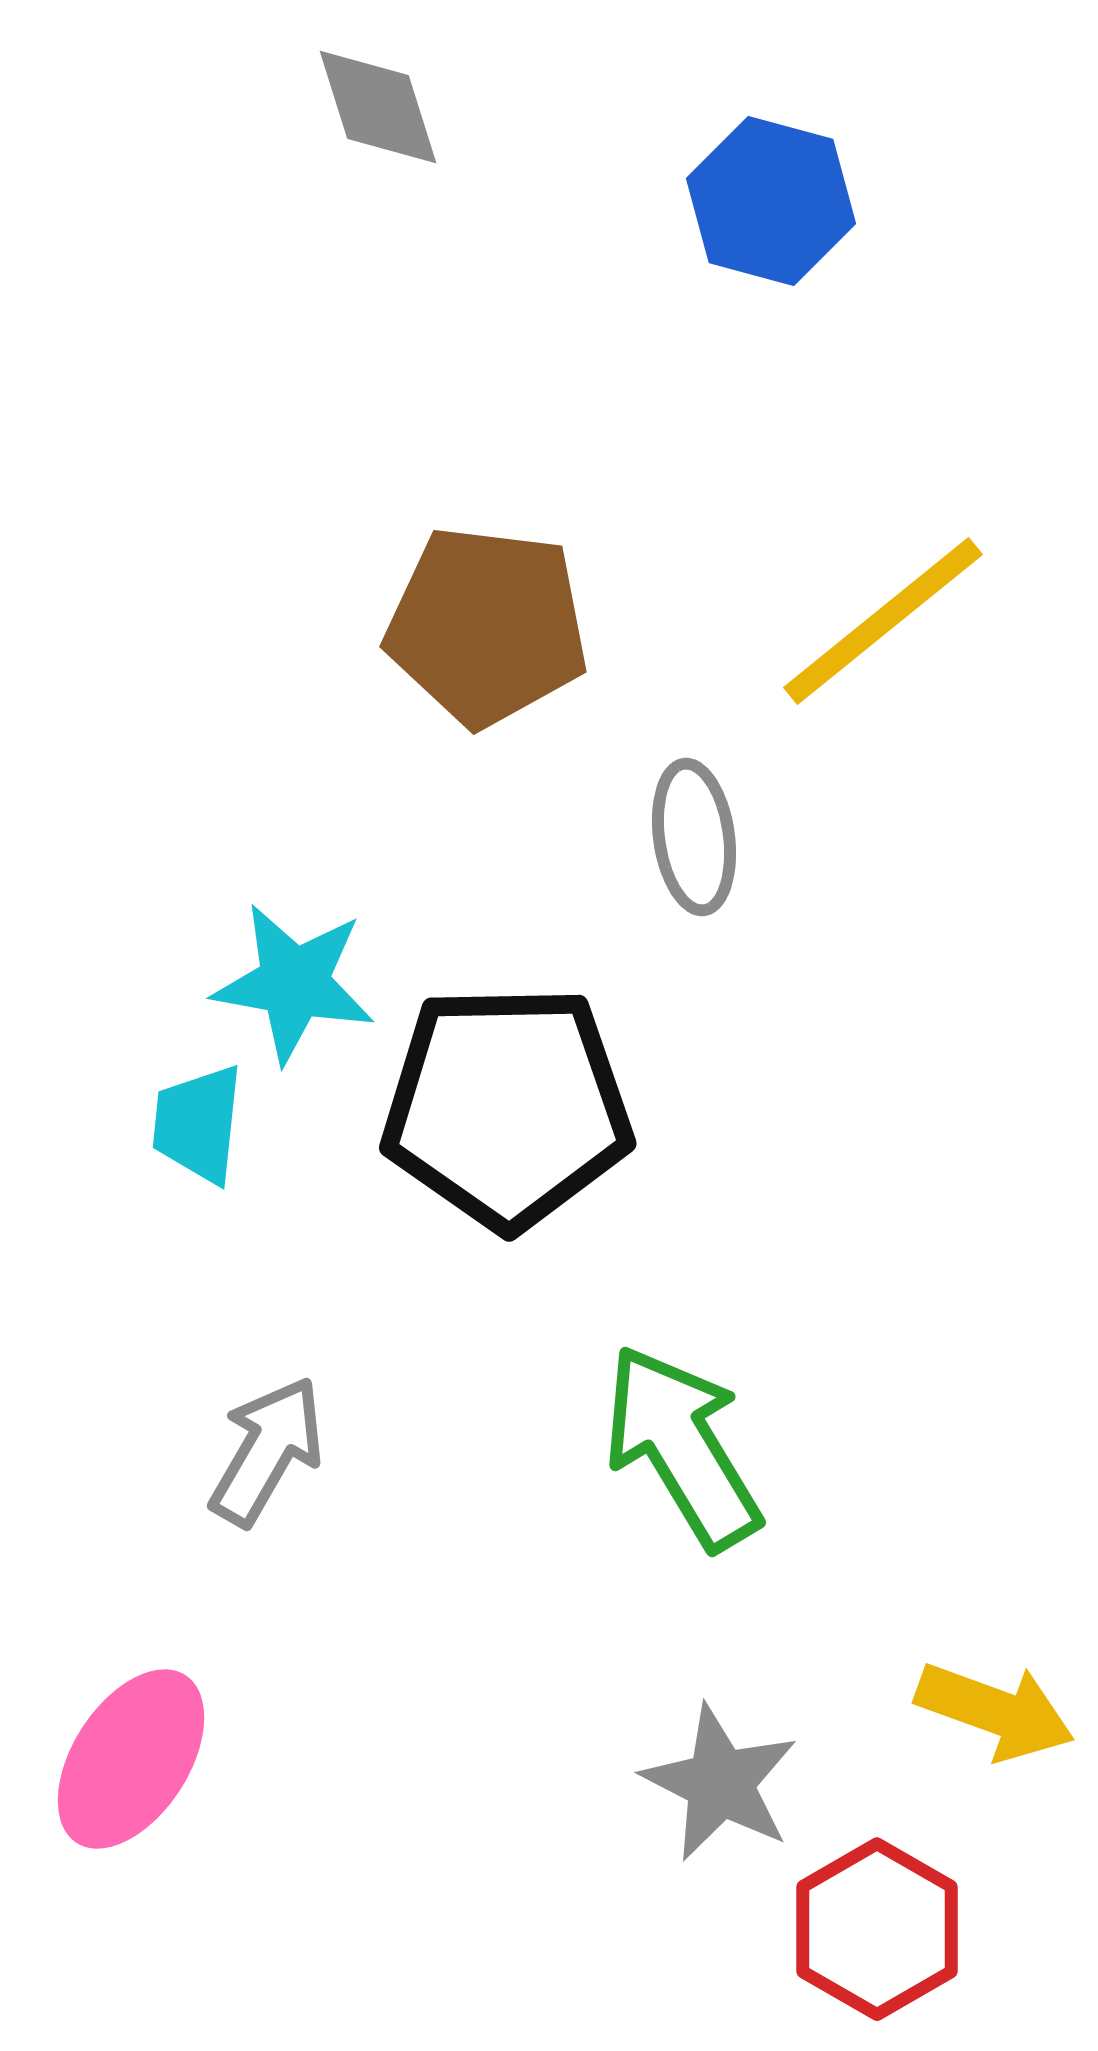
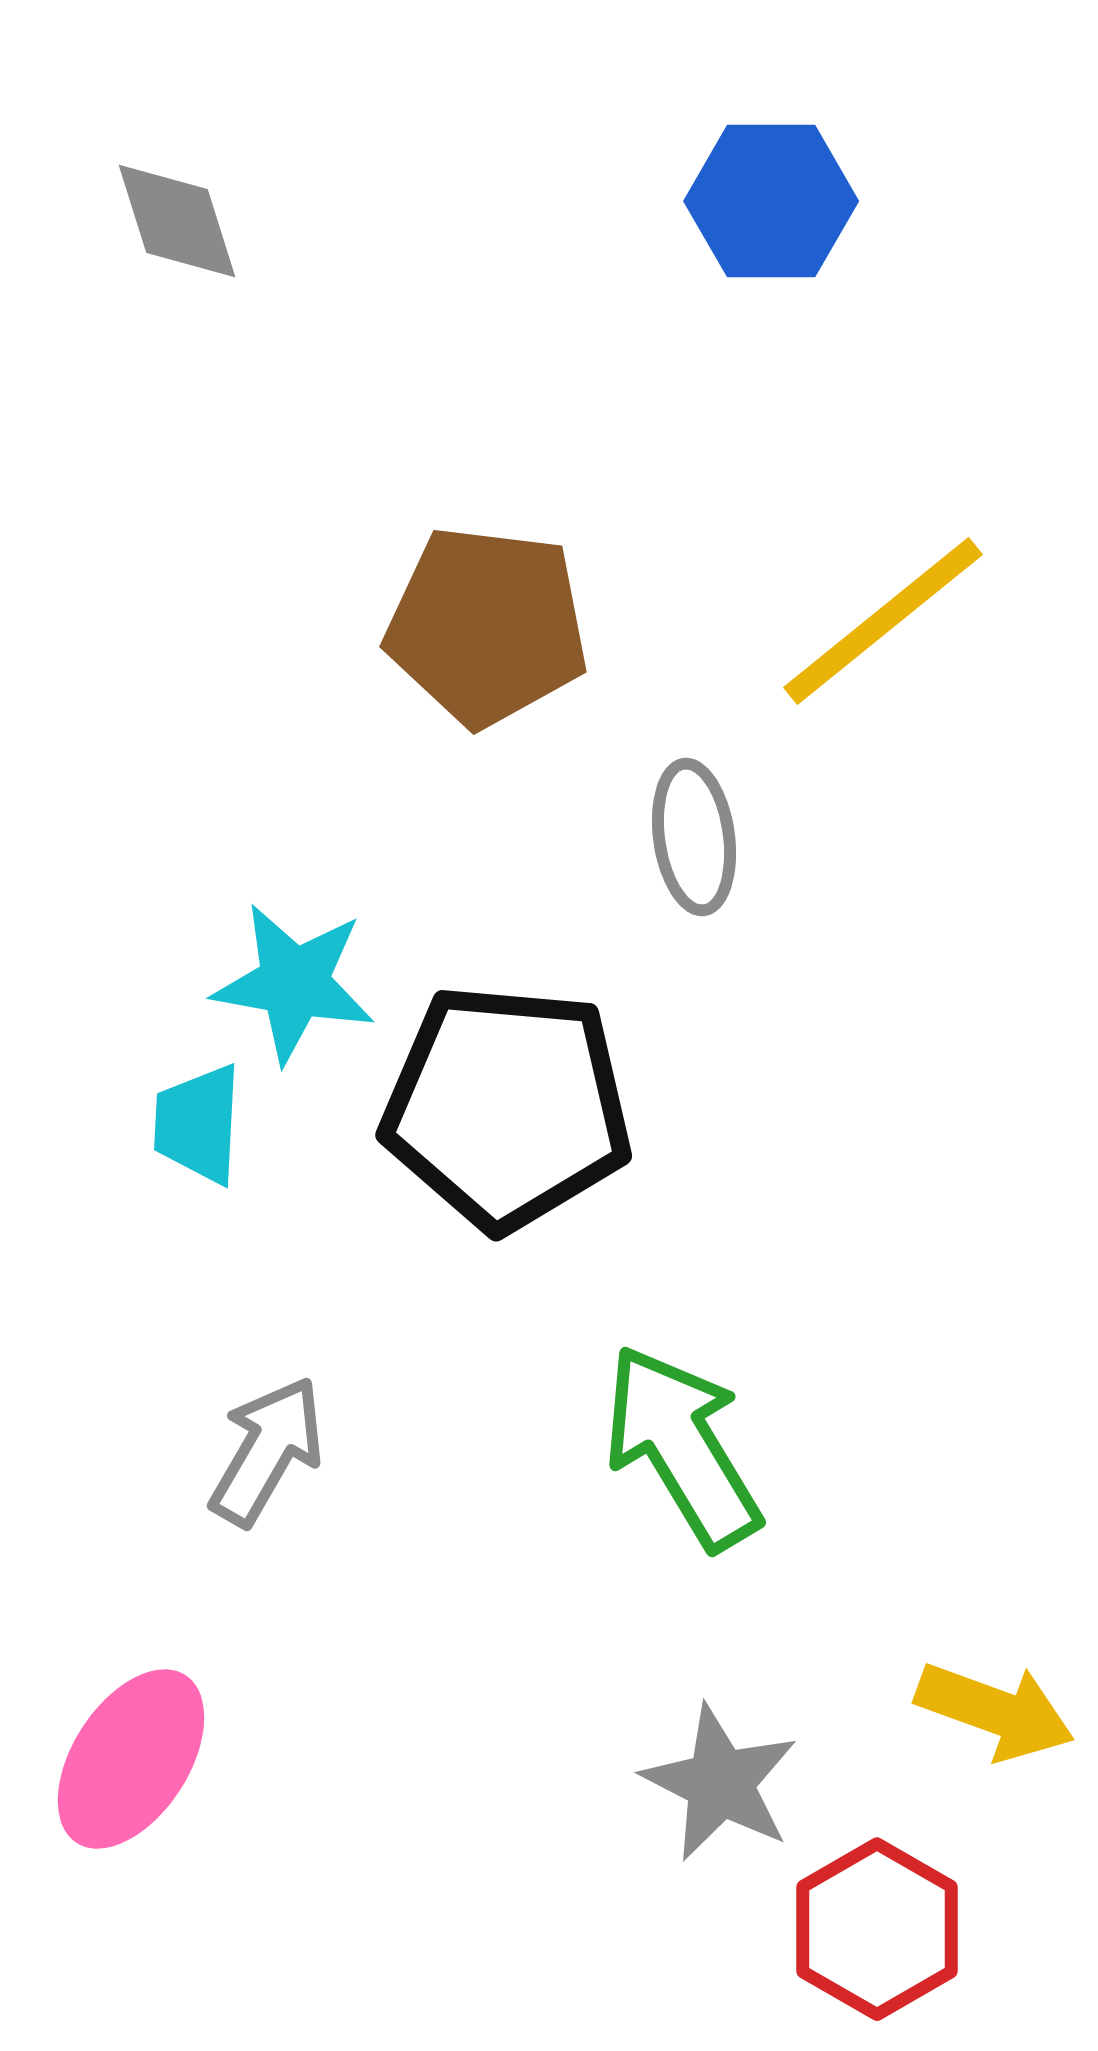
gray diamond: moved 201 px left, 114 px down
blue hexagon: rotated 15 degrees counterclockwise
black pentagon: rotated 6 degrees clockwise
cyan trapezoid: rotated 3 degrees counterclockwise
